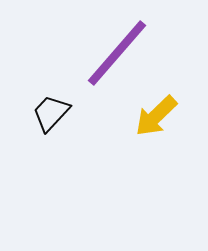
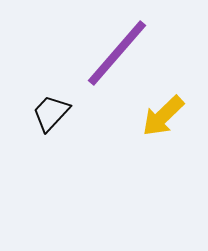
yellow arrow: moved 7 px right
